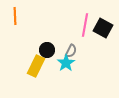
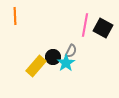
black circle: moved 6 px right, 7 px down
yellow rectangle: rotated 15 degrees clockwise
